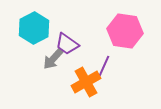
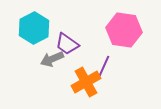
pink hexagon: moved 1 px left, 1 px up
gray arrow: moved 1 px left; rotated 25 degrees clockwise
